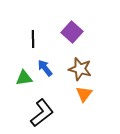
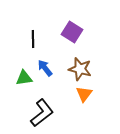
purple square: rotated 10 degrees counterclockwise
